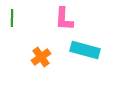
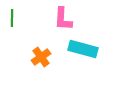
pink L-shape: moved 1 px left
cyan rectangle: moved 2 px left, 1 px up
